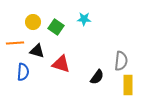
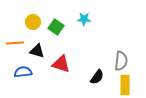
blue semicircle: rotated 102 degrees counterclockwise
yellow rectangle: moved 3 px left
